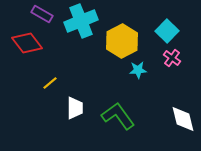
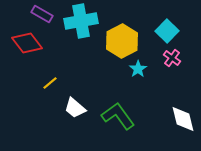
cyan cross: rotated 12 degrees clockwise
cyan star: moved 1 px up; rotated 30 degrees counterclockwise
white trapezoid: rotated 130 degrees clockwise
